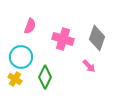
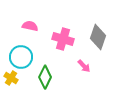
pink semicircle: rotated 98 degrees counterclockwise
gray diamond: moved 1 px right, 1 px up
pink arrow: moved 5 px left
yellow cross: moved 4 px left, 1 px up
